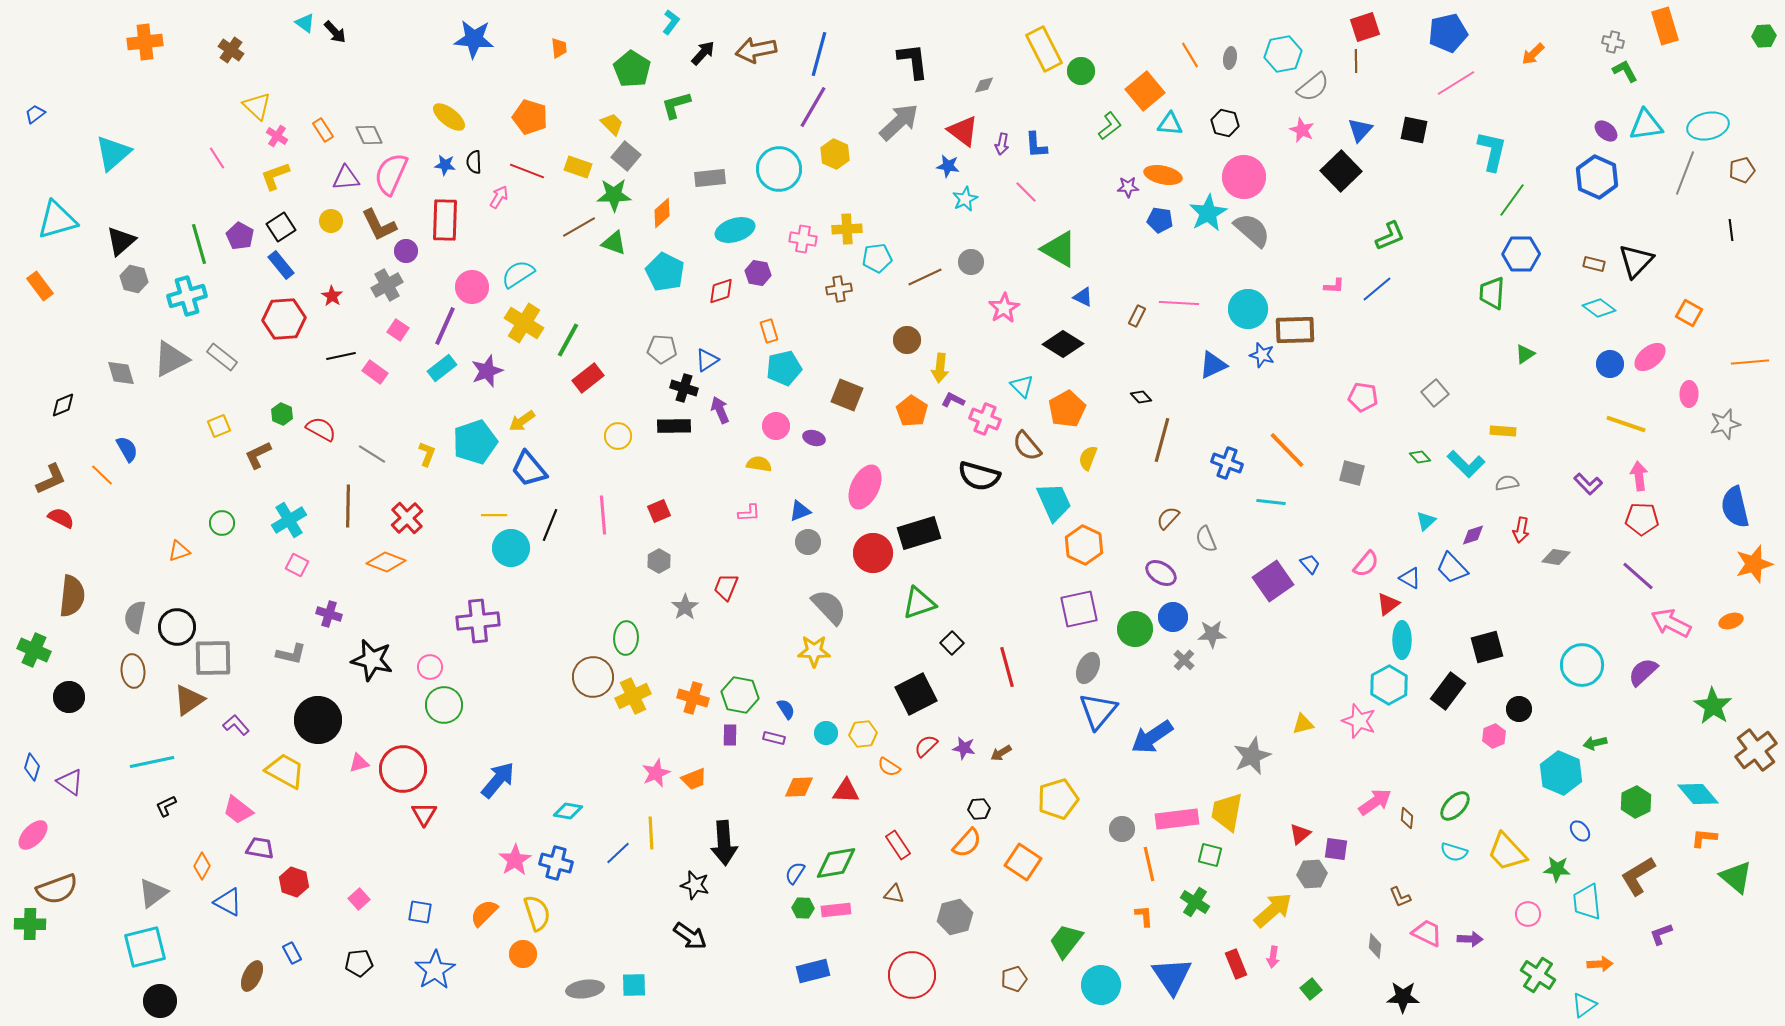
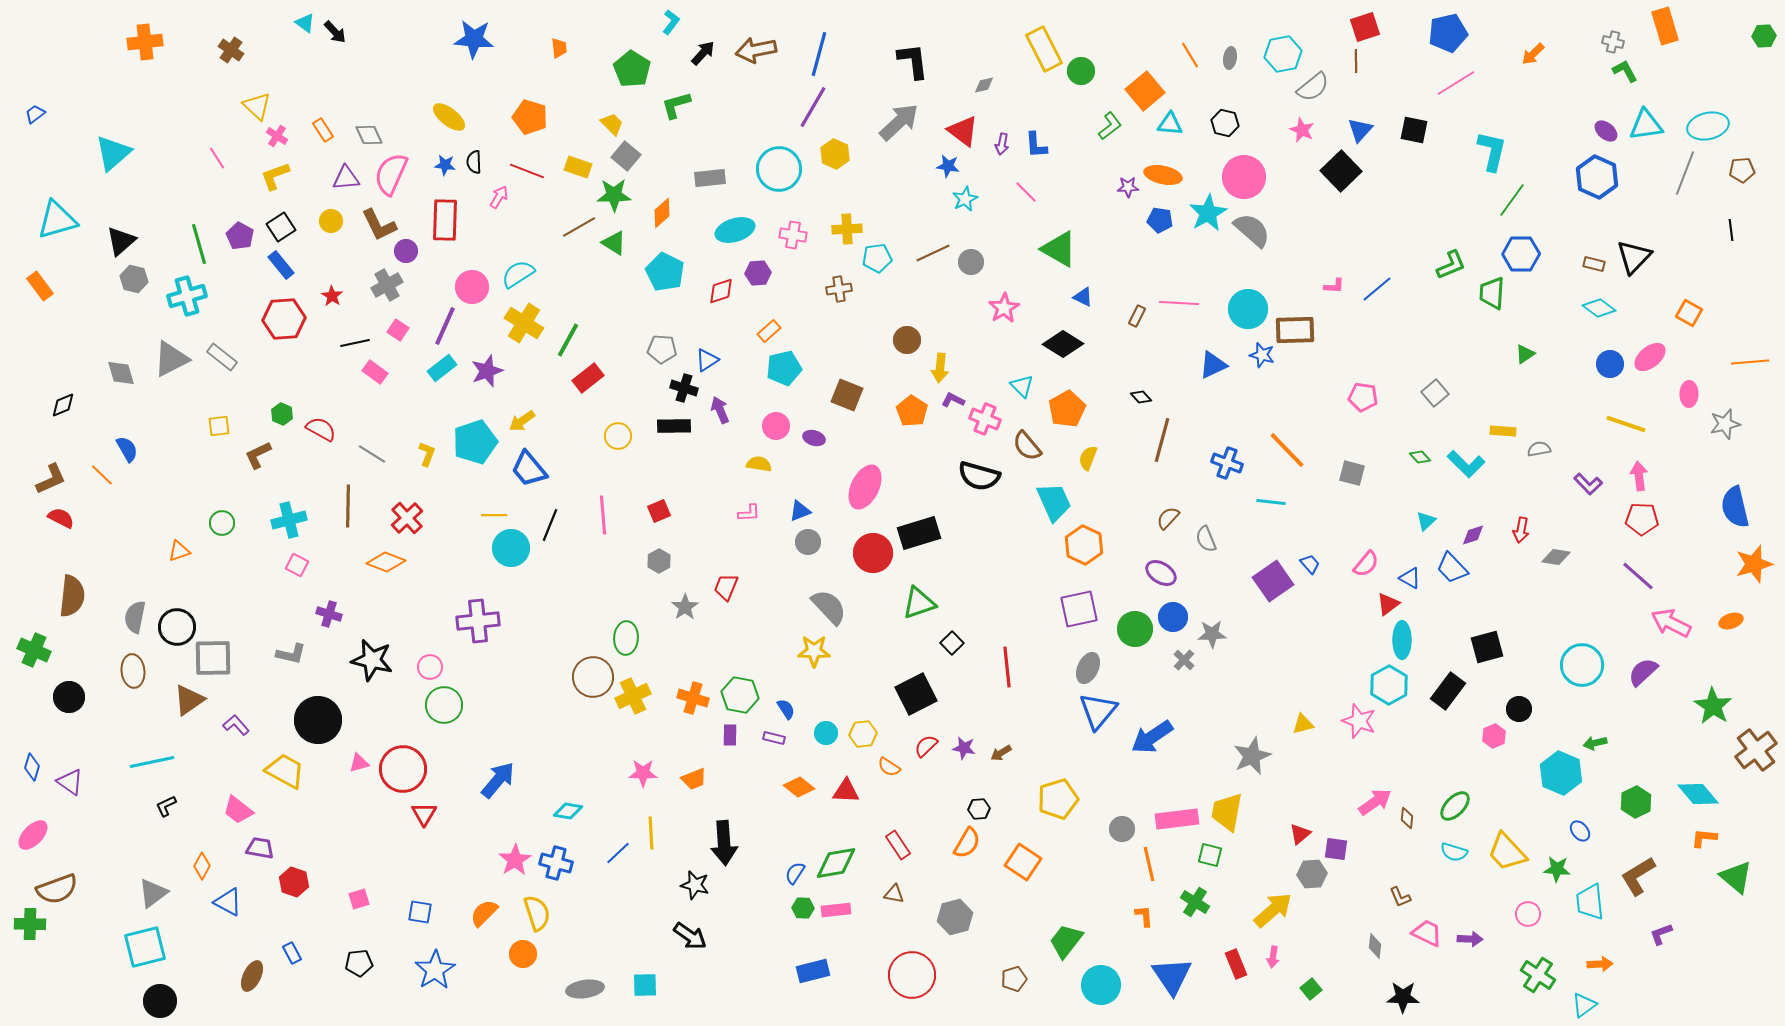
brown pentagon at (1742, 170): rotated 10 degrees clockwise
green L-shape at (1390, 236): moved 61 px right, 29 px down
pink cross at (803, 239): moved 10 px left, 4 px up
green triangle at (614, 243): rotated 12 degrees clockwise
black triangle at (1636, 261): moved 2 px left, 4 px up
purple hexagon at (758, 273): rotated 15 degrees counterclockwise
brown line at (925, 277): moved 8 px right, 24 px up
orange rectangle at (769, 331): rotated 65 degrees clockwise
black line at (341, 356): moved 14 px right, 13 px up
yellow square at (219, 426): rotated 15 degrees clockwise
gray semicircle at (1507, 483): moved 32 px right, 34 px up
cyan cross at (289, 520): rotated 16 degrees clockwise
red line at (1007, 667): rotated 9 degrees clockwise
pink star at (656, 773): moved 13 px left; rotated 24 degrees clockwise
orange diamond at (799, 787): rotated 40 degrees clockwise
orange semicircle at (967, 843): rotated 12 degrees counterclockwise
pink square at (359, 899): rotated 25 degrees clockwise
cyan trapezoid at (1587, 902): moved 3 px right
cyan square at (634, 985): moved 11 px right
